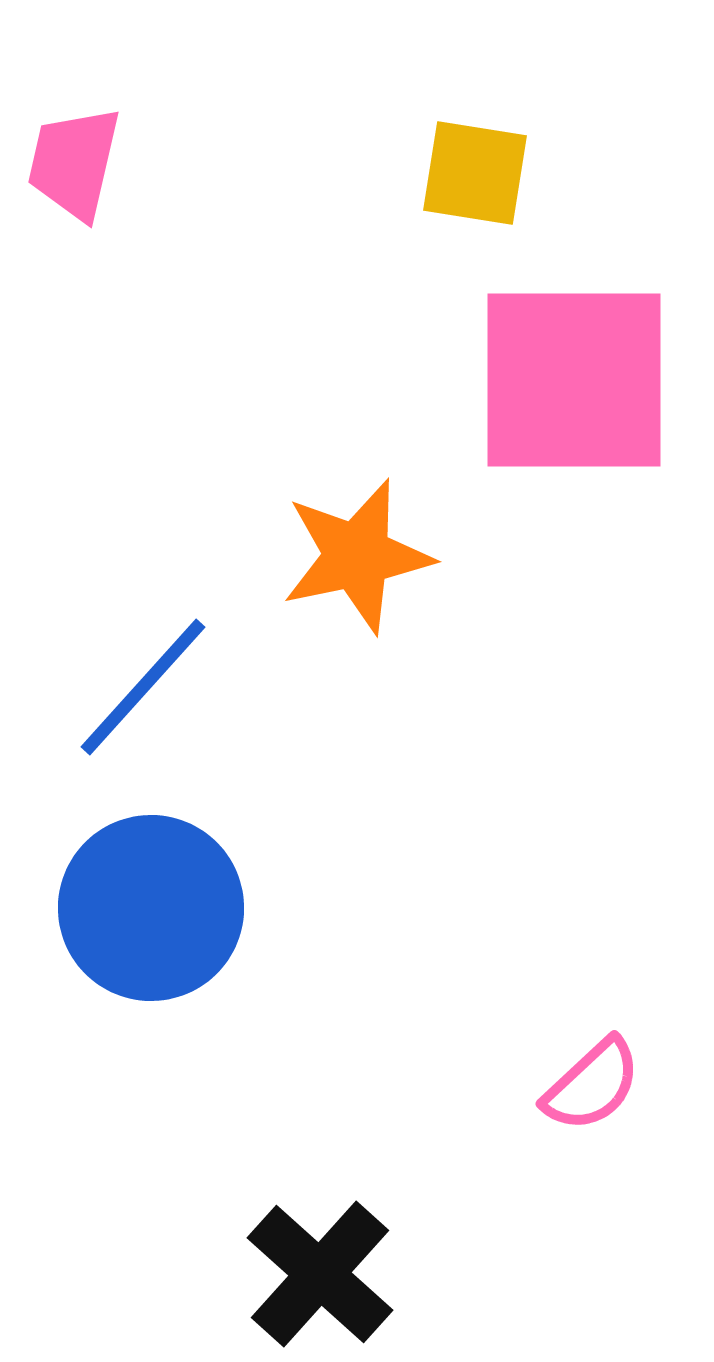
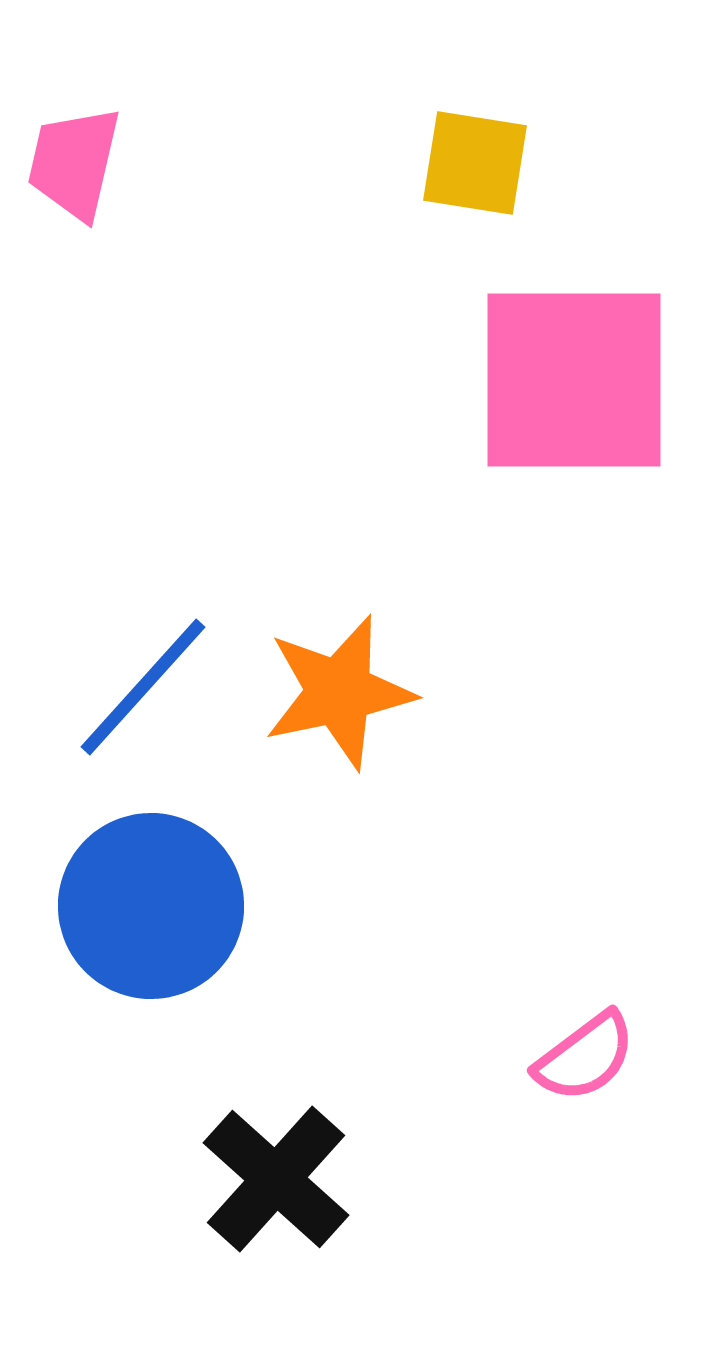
yellow square: moved 10 px up
orange star: moved 18 px left, 136 px down
blue circle: moved 2 px up
pink semicircle: moved 7 px left, 28 px up; rotated 6 degrees clockwise
black cross: moved 44 px left, 95 px up
